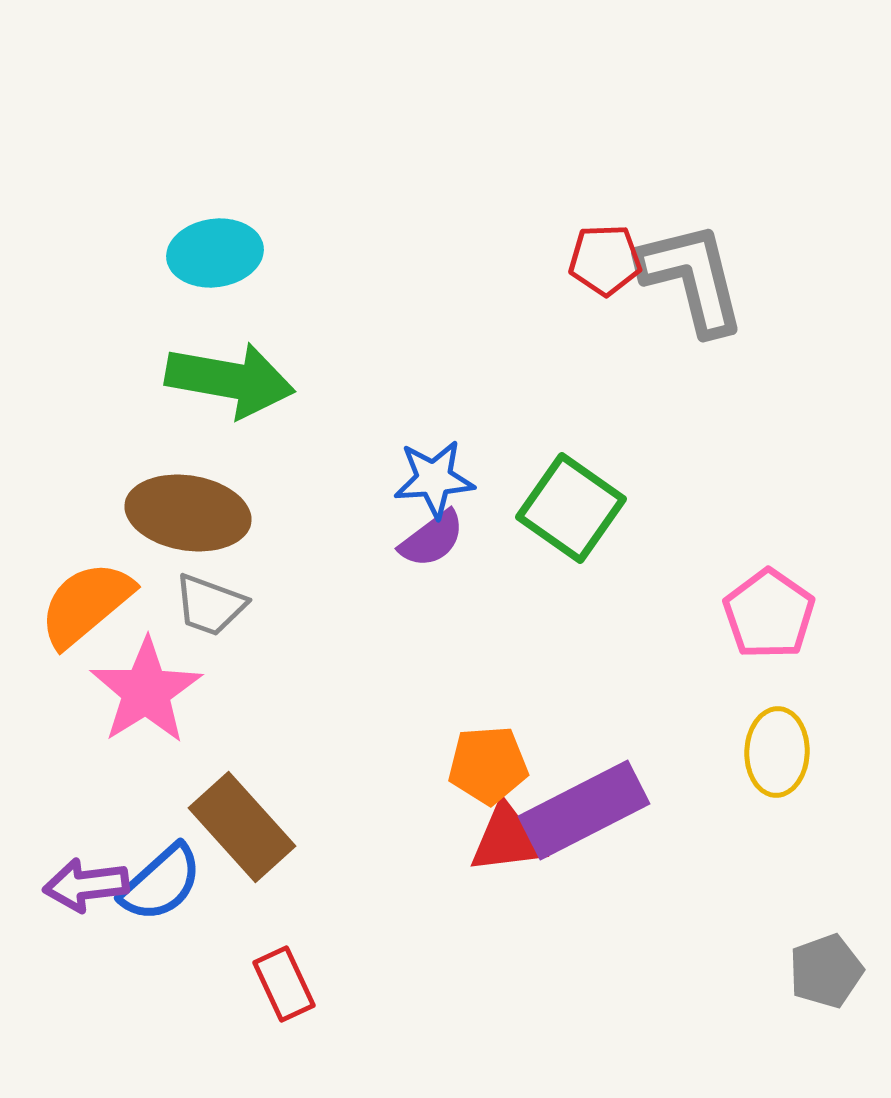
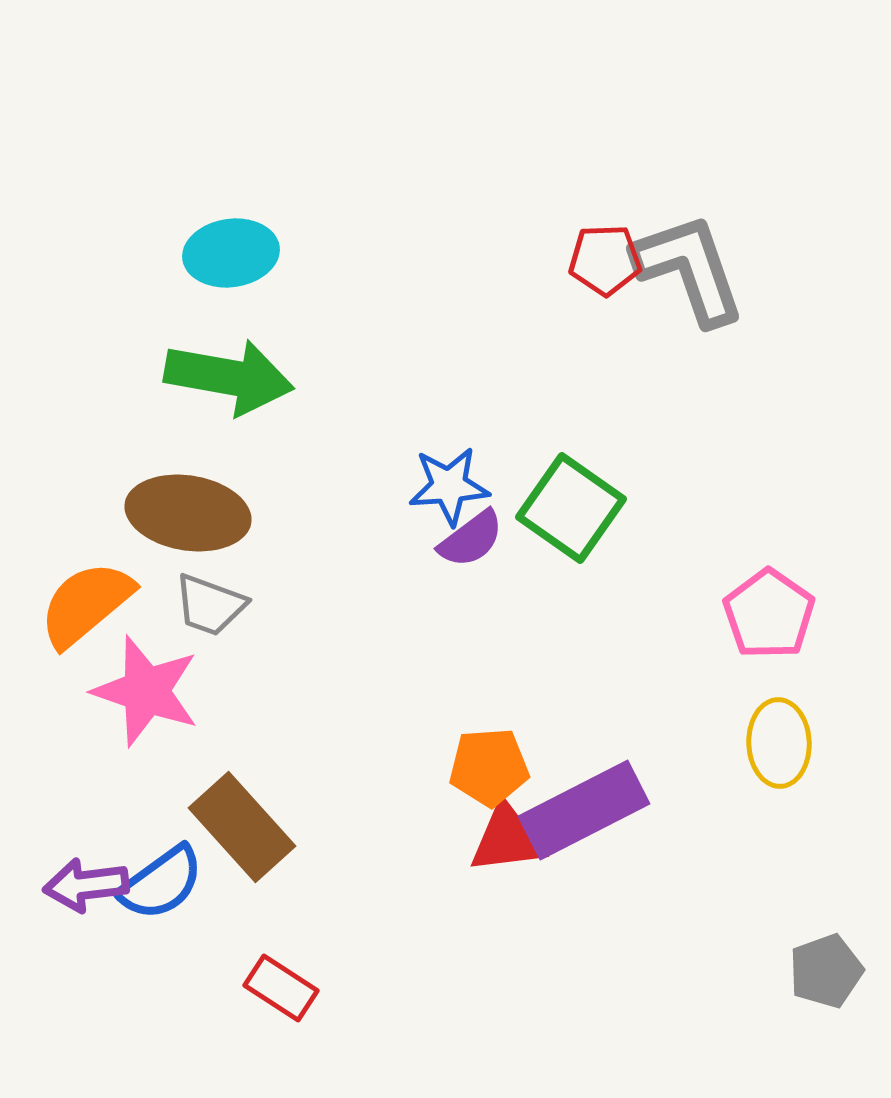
cyan ellipse: moved 16 px right
gray L-shape: moved 3 px left, 9 px up; rotated 5 degrees counterclockwise
green arrow: moved 1 px left, 3 px up
blue star: moved 15 px right, 7 px down
purple semicircle: moved 39 px right
pink star: rotated 21 degrees counterclockwise
yellow ellipse: moved 2 px right, 9 px up; rotated 4 degrees counterclockwise
orange pentagon: moved 1 px right, 2 px down
blue semicircle: rotated 6 degrees clockwise
red rectangle: moved 3 px left, 4 px down; rotated 32 degrees counterclockwise
